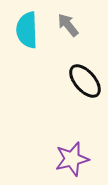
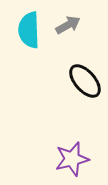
gray arrow: rotated 100 degrees clockwise
cyan semicircle: moved 2 px right
